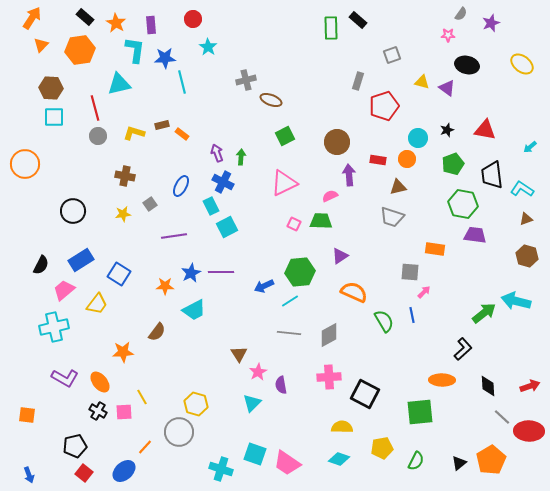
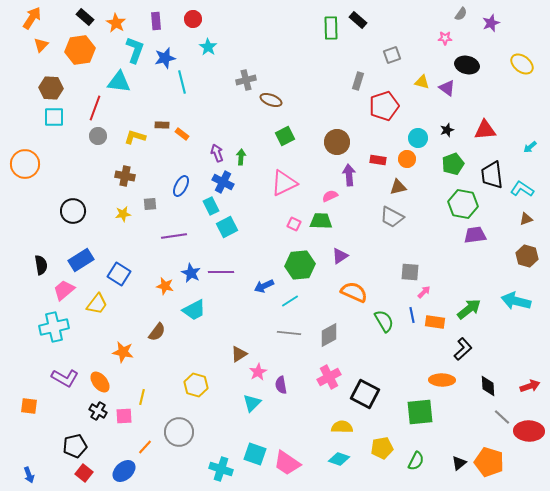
purple rectangle at (151, 25): moved 5 px right, 4 px up
pink star at (448, 35): moved 3 px left, 3 px down
cyan L-shape at (135, 50): rotated 12 degrees clockwise
blue star at (165, 58): rotated 10 degrees counterclockwise
cyan triangle at (119, 84): moved 2 px up; rotated 20 degrees clockwise
red line at (95, 108): rotated 35 degrees clockwise
brown rectangle at (162, 125): rotated 16 degrees clockwise
red triangle at (485, 130): rotated 15 degrees counterclockwise
yellow L-shape at (134, 133): moved 1 px right, 4 px down
gray square at (150, 204): rotated 32 degrees clockwise
gray trapezoid at (392, 217): rotated 10 degrees clockwise
purple trapezoid at (475, 235): rotated 15 degrees counterclockwise
orange rectangle at (435, 249): moved 73 px down
black semicircle at (41, 265): rotated 36 degrees counterclockwise
green hexagon at (300, 272): moved 7 px up
blue star at (191, 273): rotated 18 degrees counterclockwise
orange star at (165, 286): rotated 12 degrees clockwise
green arrow at (484, 313): moved 15 px left, 4 px up
orange star at (123, 352): rotated 15 degrees clockwise
brown triangle at (239, 354): rotated 30 degrees clockwise
pink cross at (329, 377): rotated 25 degrees counterclockwise
yellow line at (142, 397): rotated 42 degrees clockwise
yellow hexagon at (196, 404): moved 19 px up
pink square at (124, 412): moved 4 px down
orange square at (27, 415): moved 2 px right, 9 px up
orange pentagon at (491, 460): moved 2 px left, 2 px down; rotated 24 degrees counterclockwise
